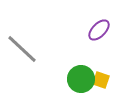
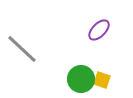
yellow square: moved 1 px right
